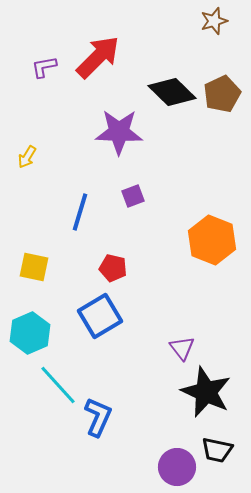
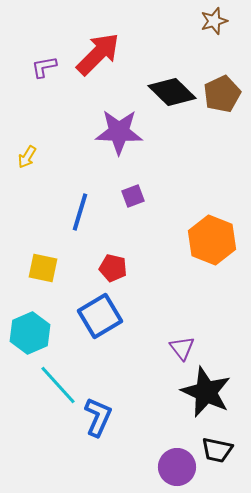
red arrow: moved 3 px up
yellow square: moved 9 px right, 1 px down
